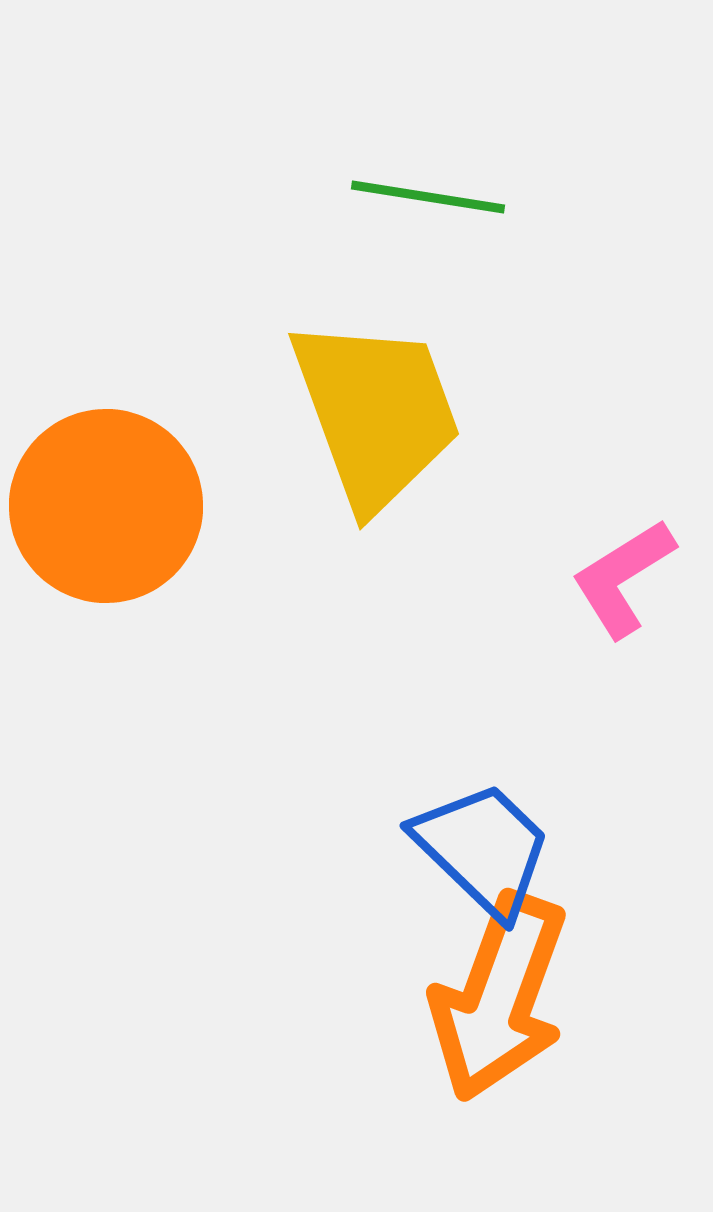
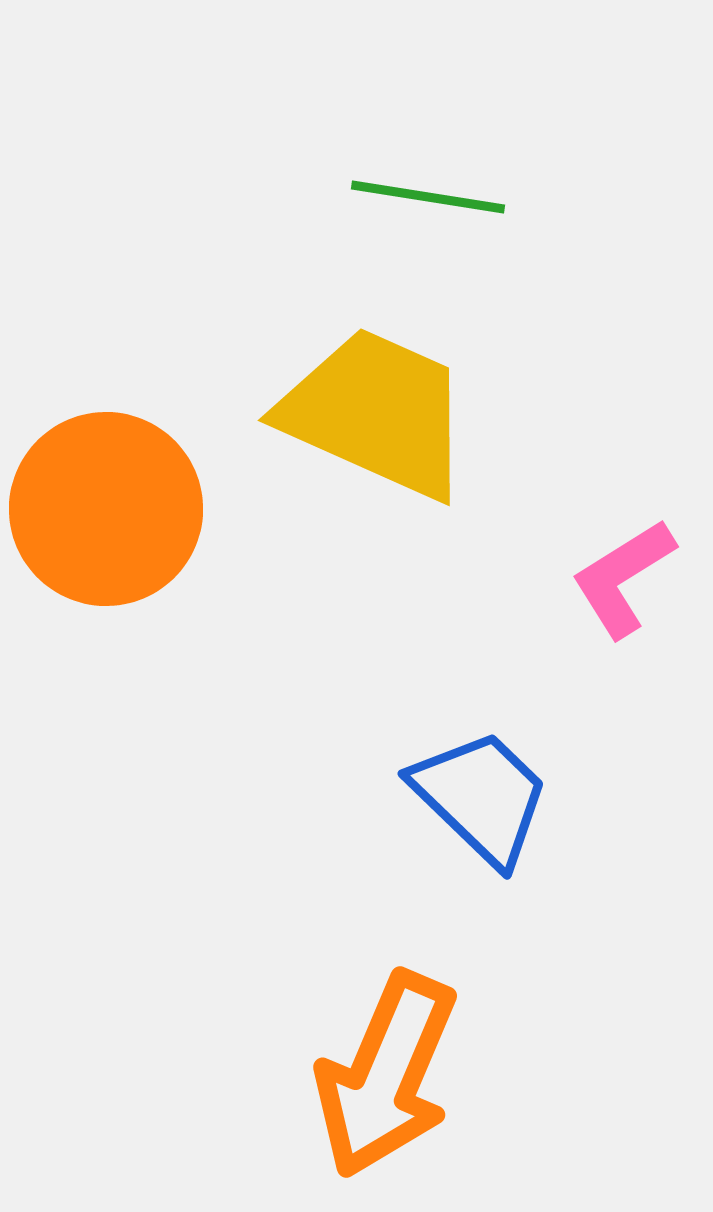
yellow trapezoid: rotated 46 degrees counterclockwise
orange circle: moved 3 px down
blue trapezoid: moved 2 px left, 52 px up
orange arrow: moved 113 px left, 78 px down; rotated 3 degrees clockwise
